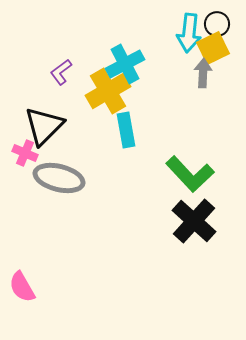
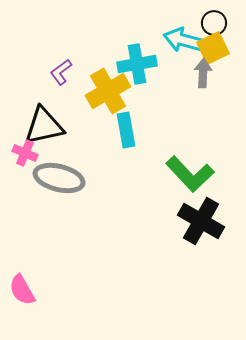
black circle: moved 3 px left, 1 px up
cyan arrow: moved 6 px left, 7 px down; rotated 99 degrees clockwise
cyan cross: moved 12 px right; rotated 18 degrees clockwise
black triangle: rotated 33 degrees clockwise
black cross: moved 7 px right; rotated 12 degrees counterclockwise
pink semicircle: moved 3 px down
